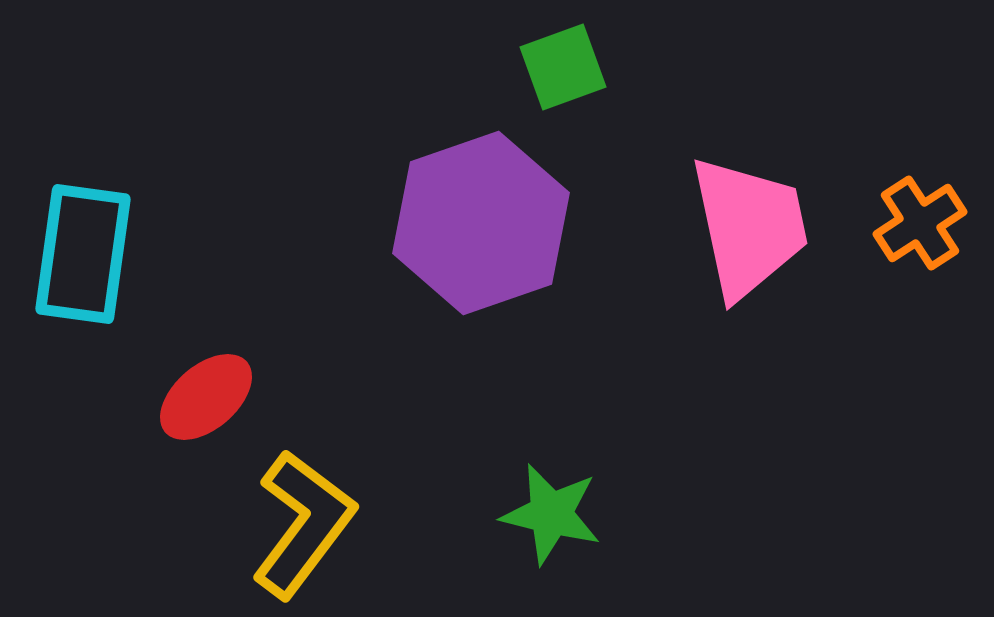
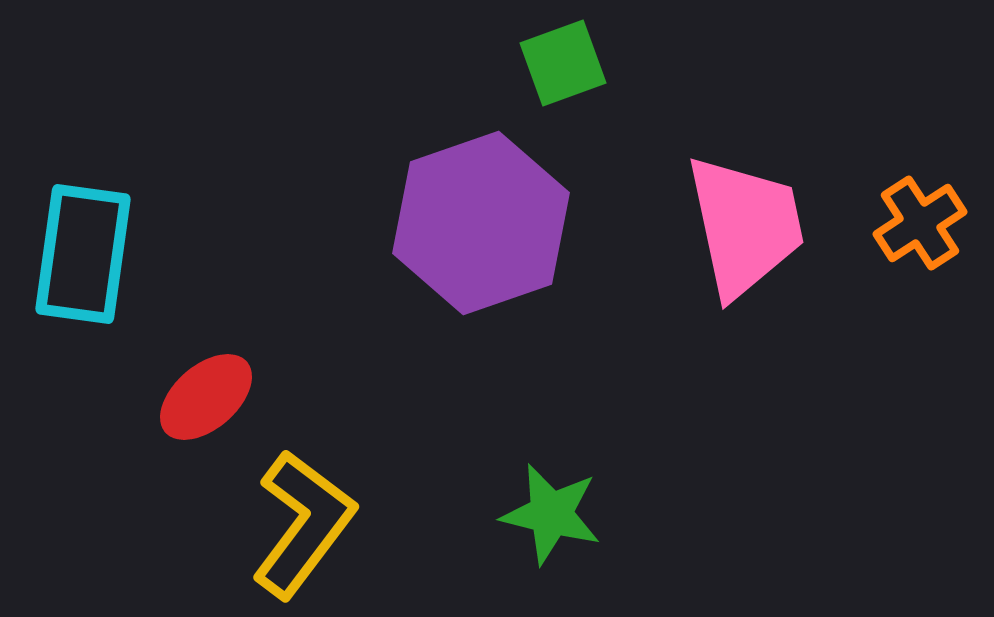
green square: moved 4 px up
pink trapezoid: moved 4 px left, 1 px up
